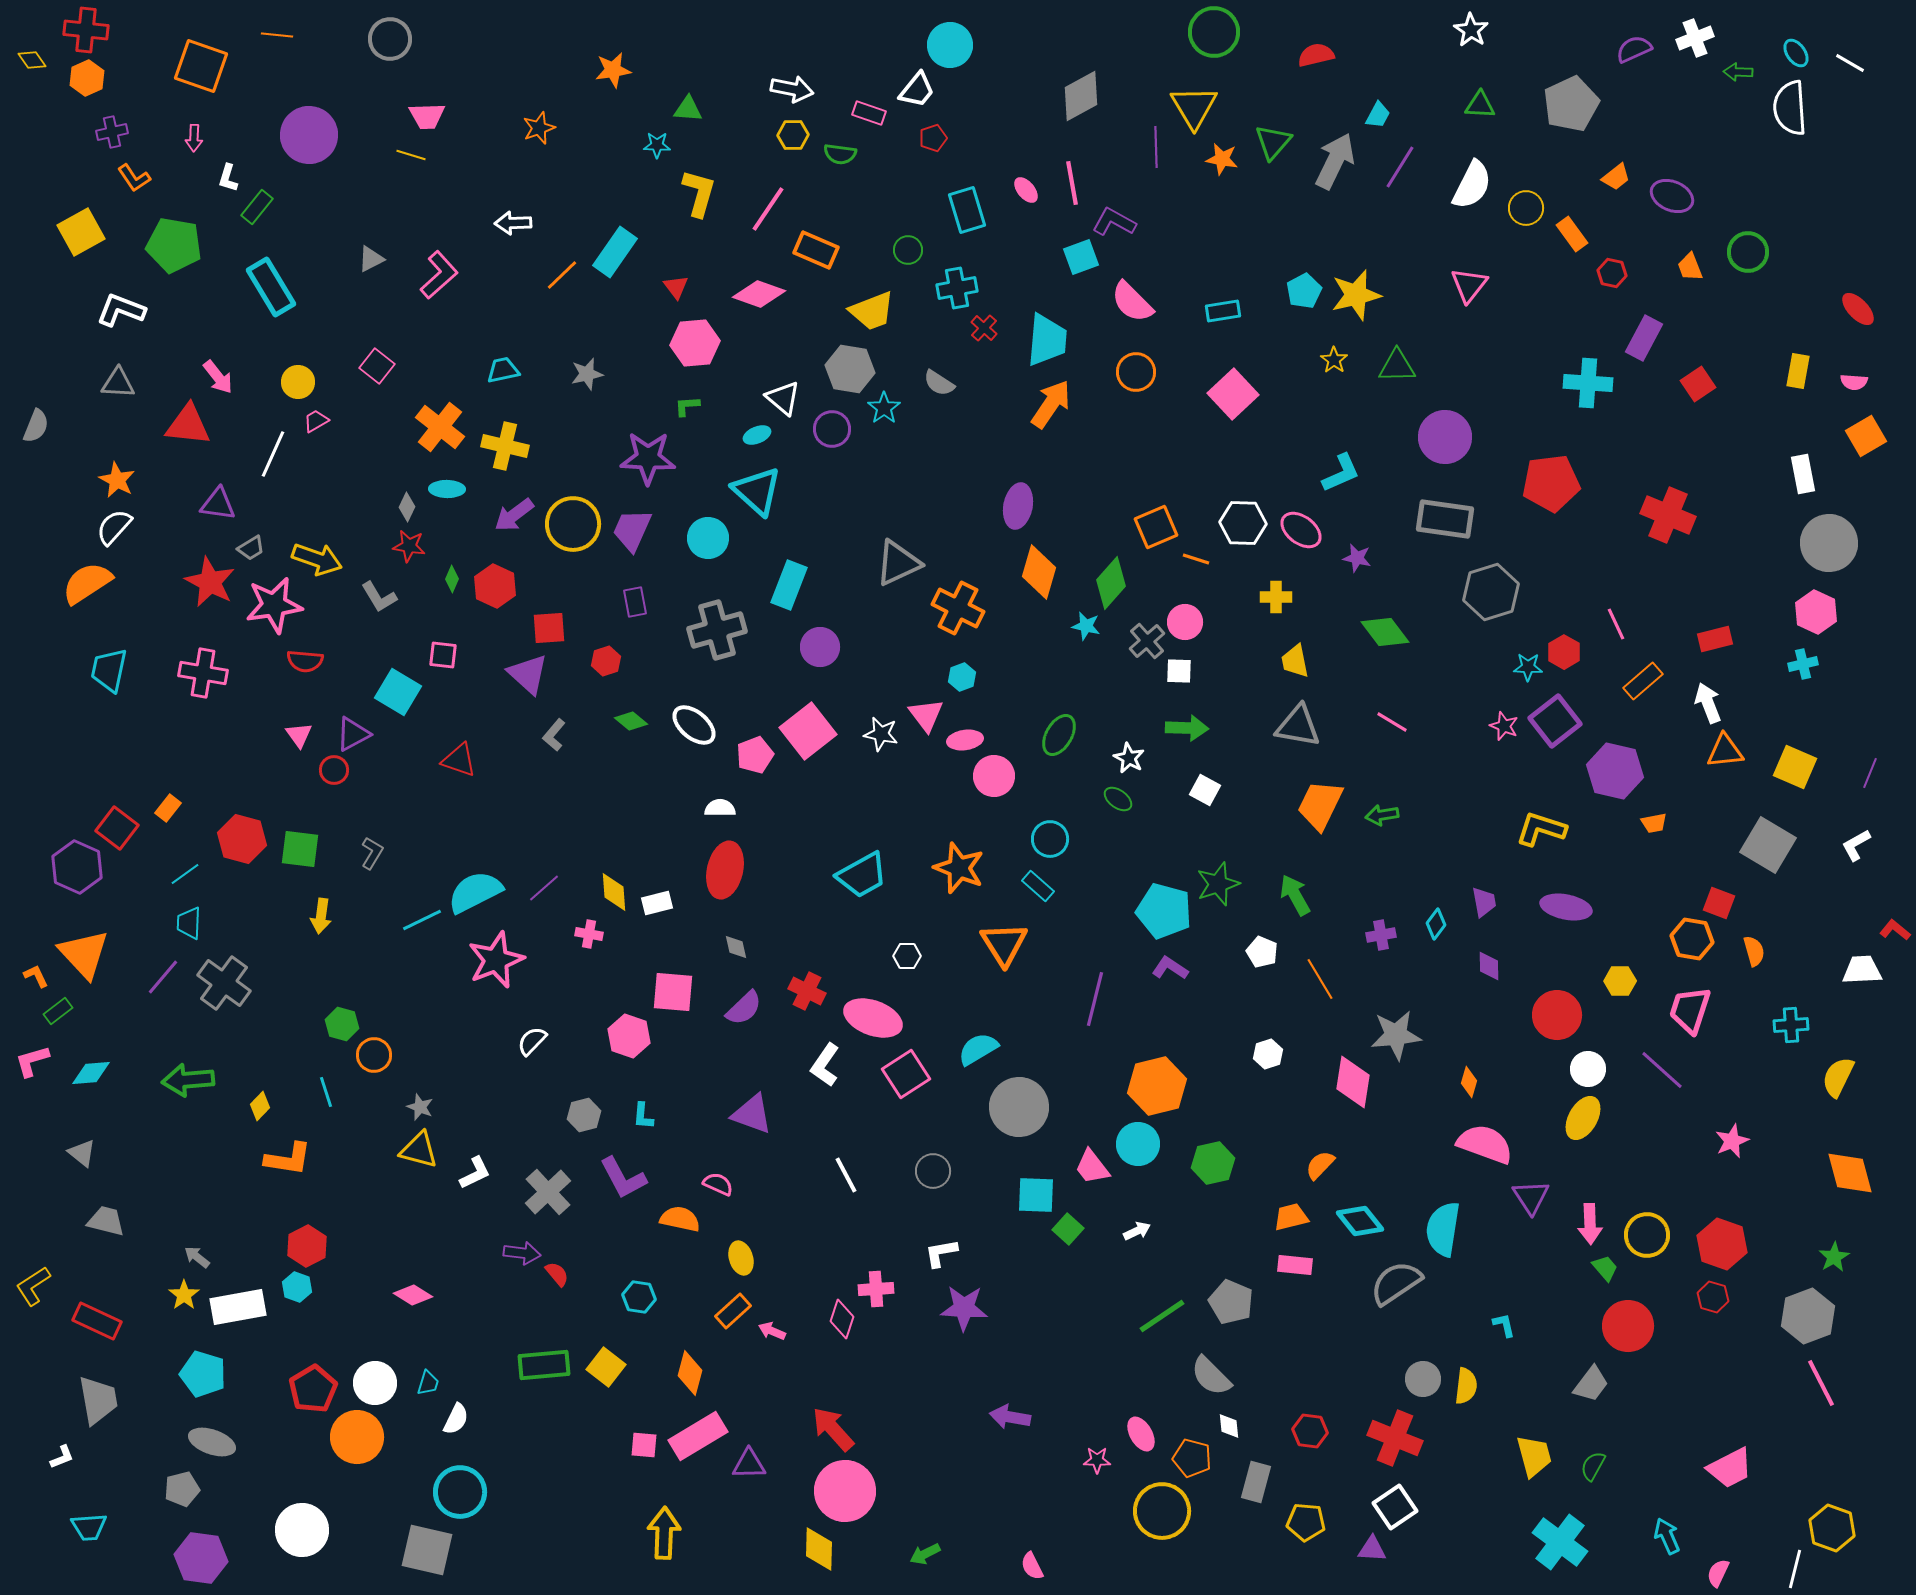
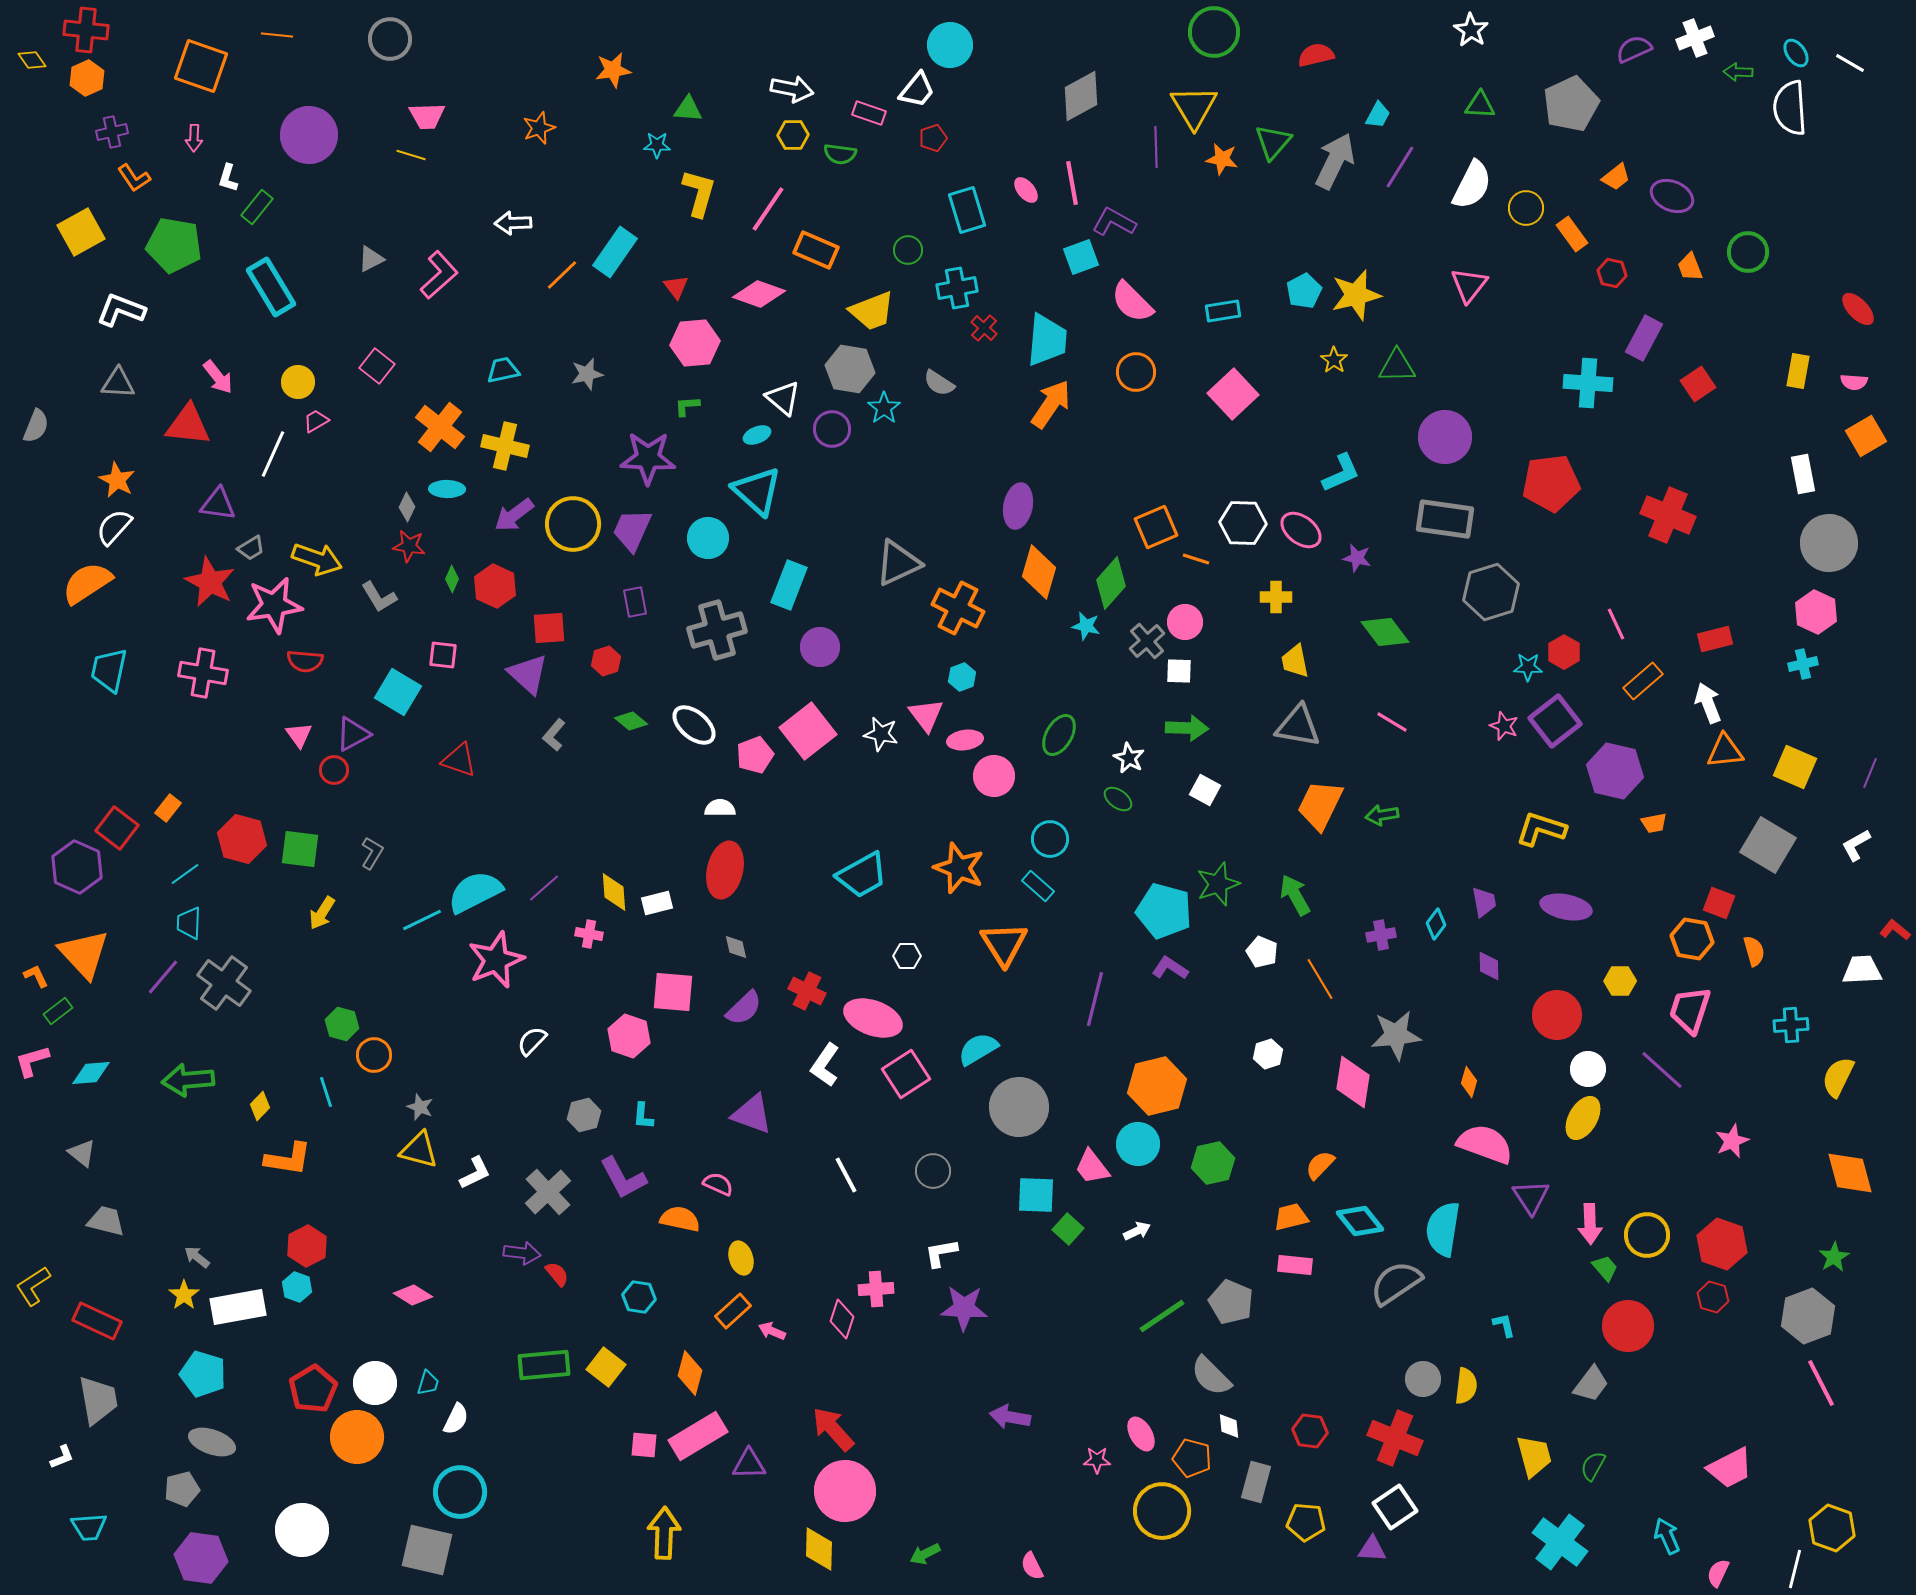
yellow arrow at (321, 916): moved 1 px right, 3 px up; rotated 24 degrees clockwise
